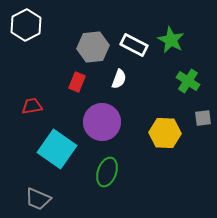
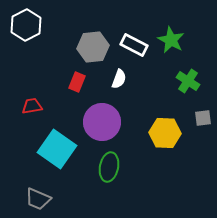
green ellipse: moved 2 px right, 5 px up; rotated 8 degrees counterclockwise
